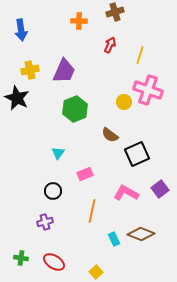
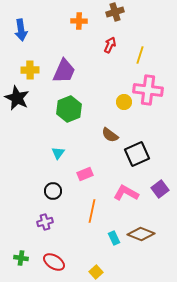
yellow cross: rotated 12 degrees clockwise
pink cross: rotated 12 degrees counterclockwise
green hexagon: moved 6 px left
cyan rectangle: moved 1 px up
